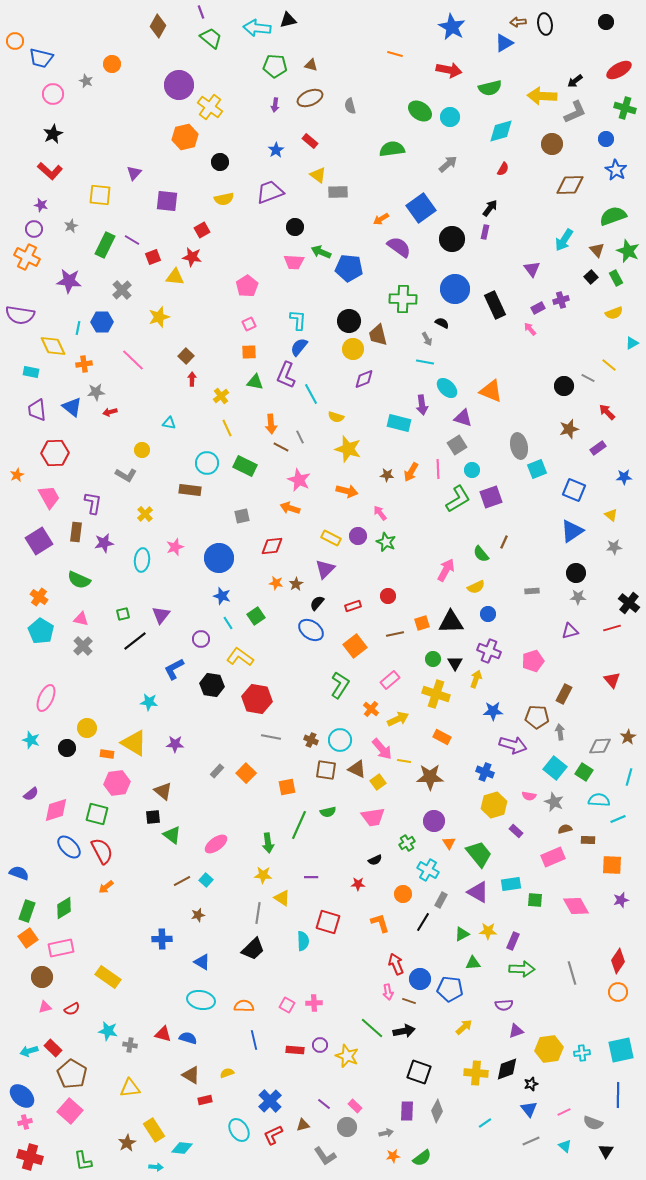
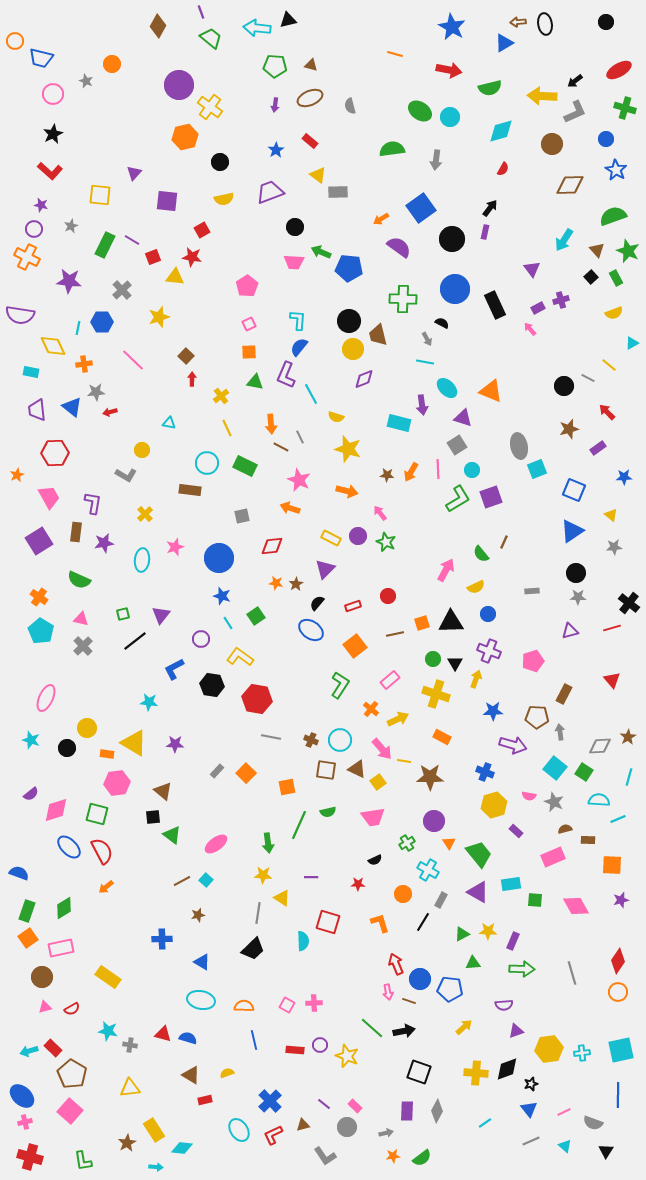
gray arrow at (448, 164): moved 12 px left, 4 px up; rotated 138 degrees clockwise
